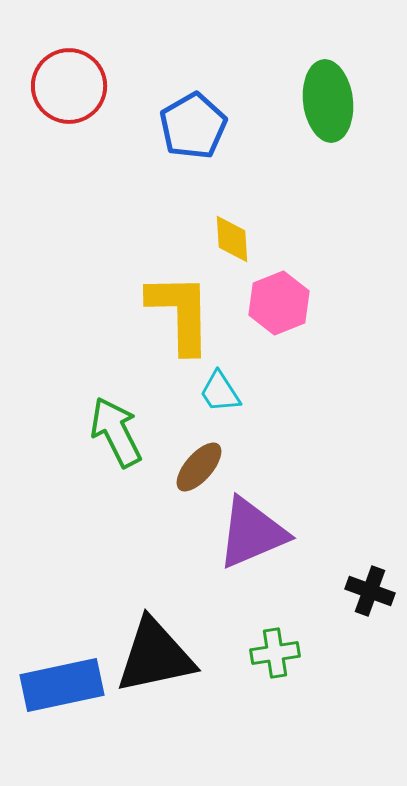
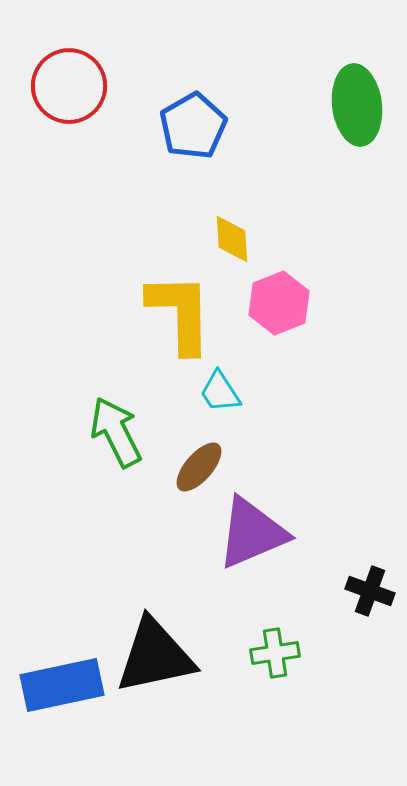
green ellipse: moved 29 px right, 4 px down
